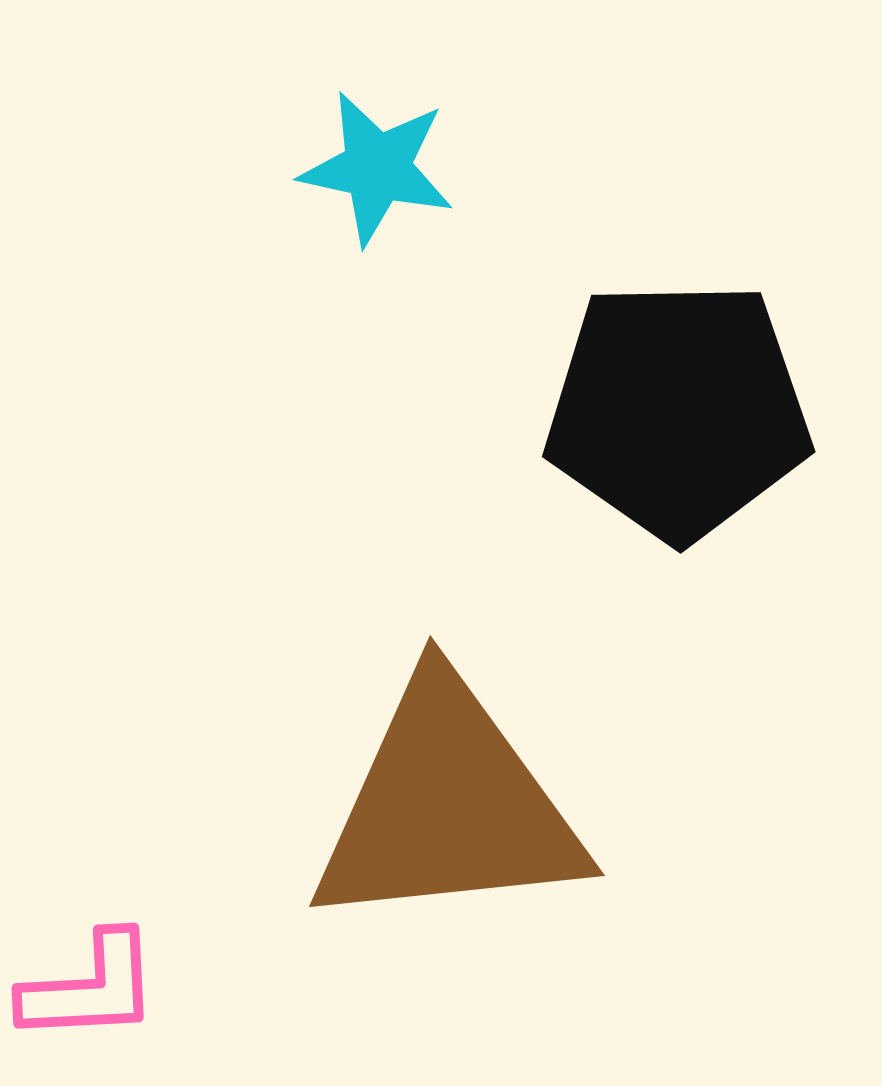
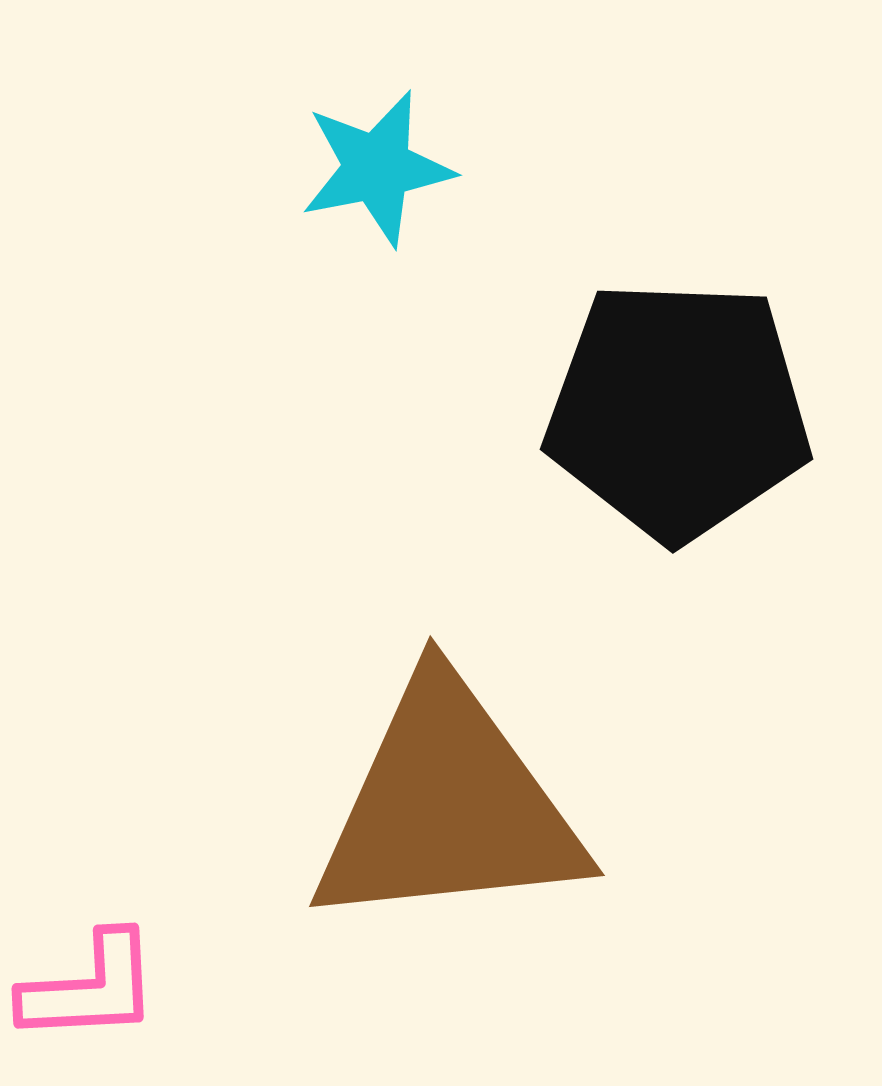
cyan star: rotated 23 degrees counterclockwise
black pentagon: rotated 3 degrees clockwise
